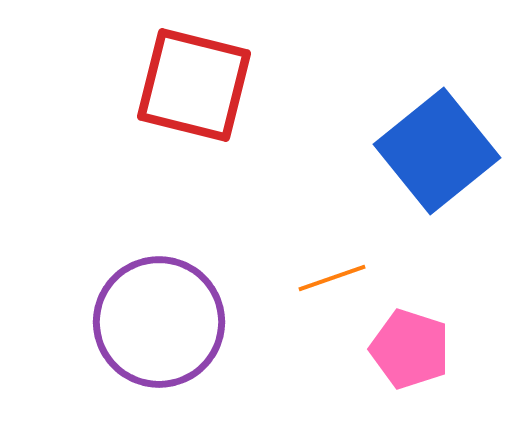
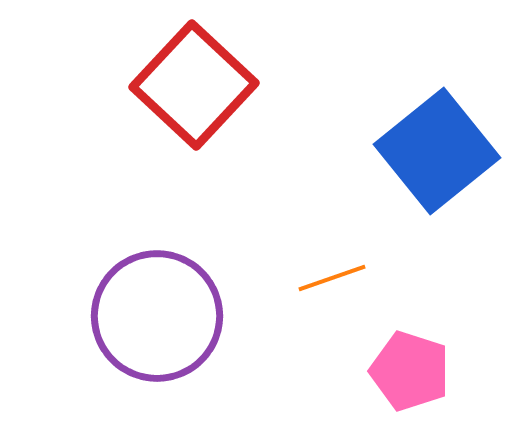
red square: rotated 29 degrees clockwise
purple circle: moved 2 px left, 6 px up
pink pentagon: moved 22 px down
